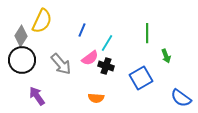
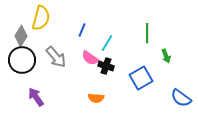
yellow semicircle: moved 1 px left, 3 px up; rotated 10 degrees counterclockwise
pink semicircle: rotated 72 degrees clockwise
gray arrow: moved 5 px left, 7 px up
purple arrow: moved 1 px left, 1 px down
